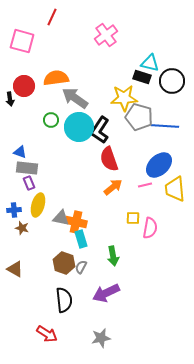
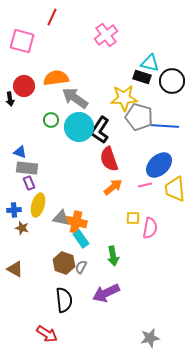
cyan rectangle: rotated 18 degrees counterclockwise
gray star: moved 49 px right
